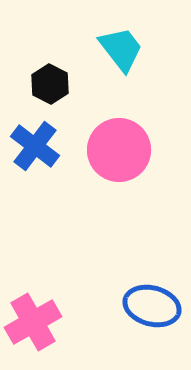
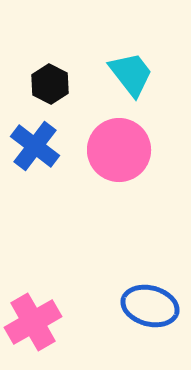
cyan trapezoid: moved 10 px right, 25 px down
blue ellipse: moved 2 px left
